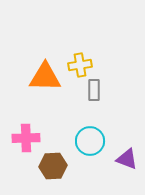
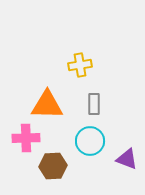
orange triangle: moved 2 px right, 28 px down
gray rectangle: moved 14 px down
